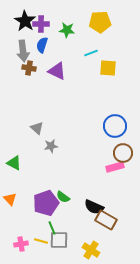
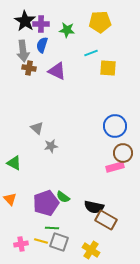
black semicircle: rotated 12 degrees counterclockwise
green line: rotated 64 degrees counterclockwise
gray square: moved 2 px down; rotated 18 degrees clockwise
